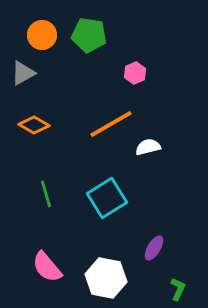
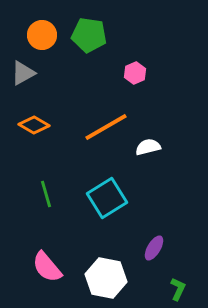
orange line: moved 5 px left, 3 px down
